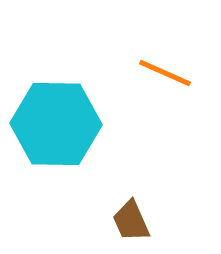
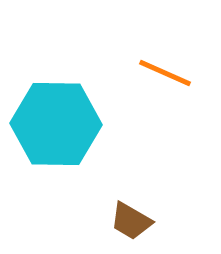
brown trapezoid: rotated 36 degrees counterclockwise
